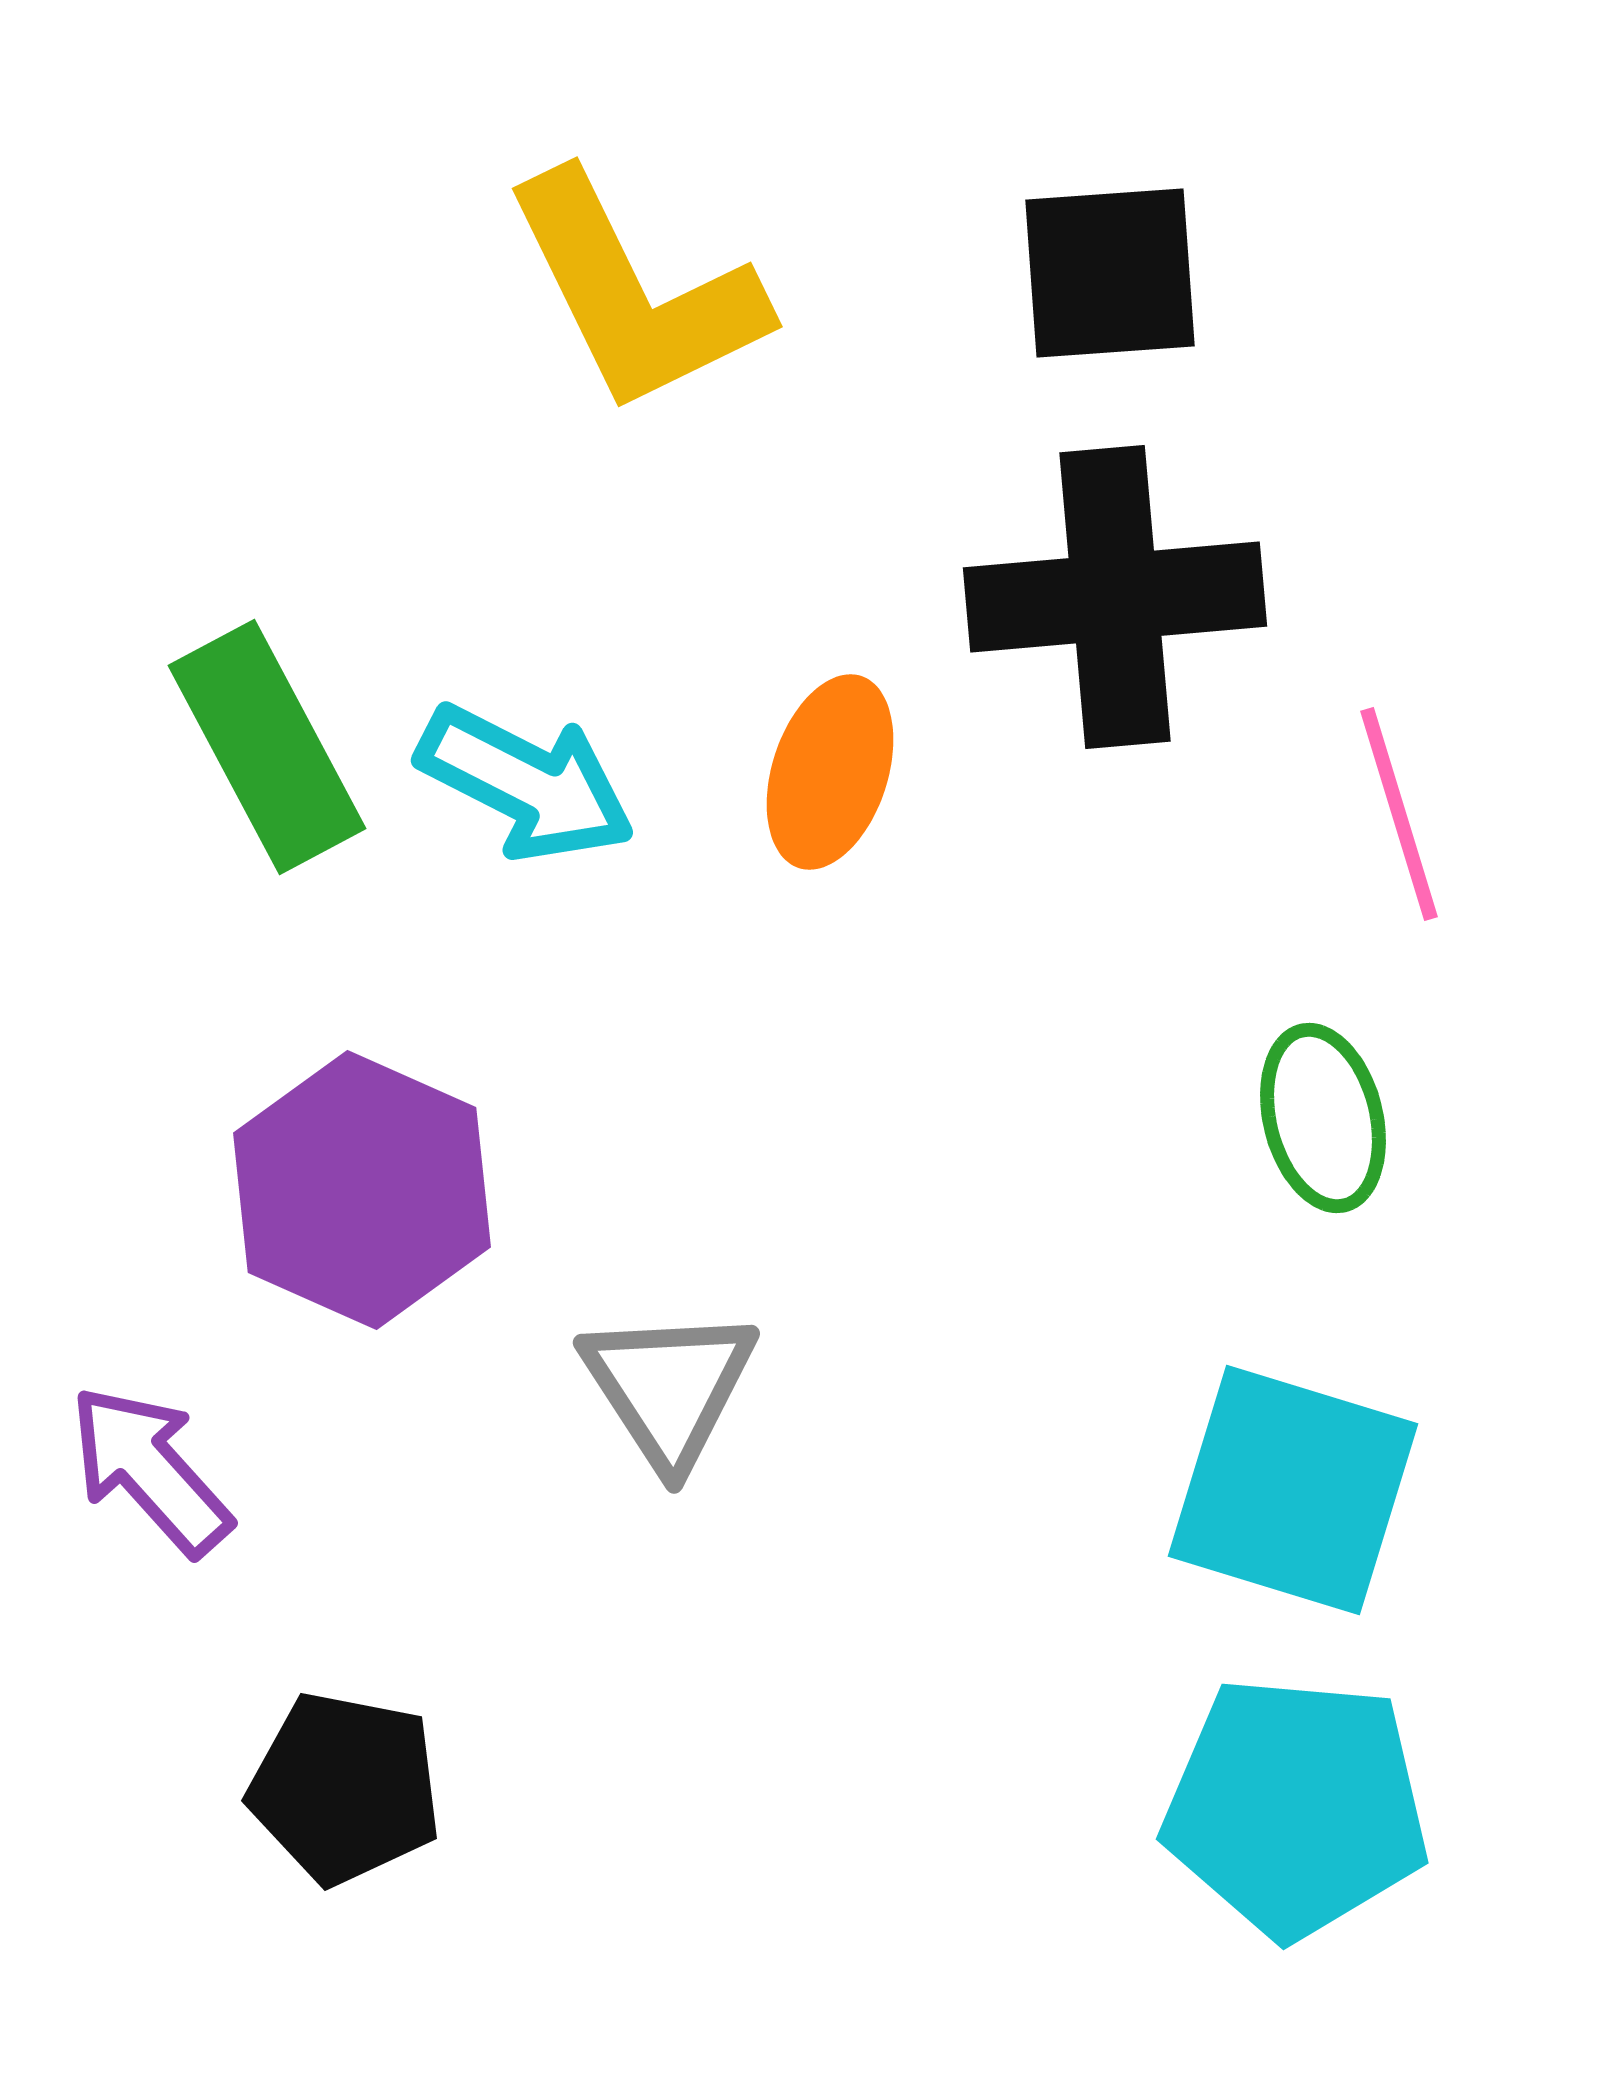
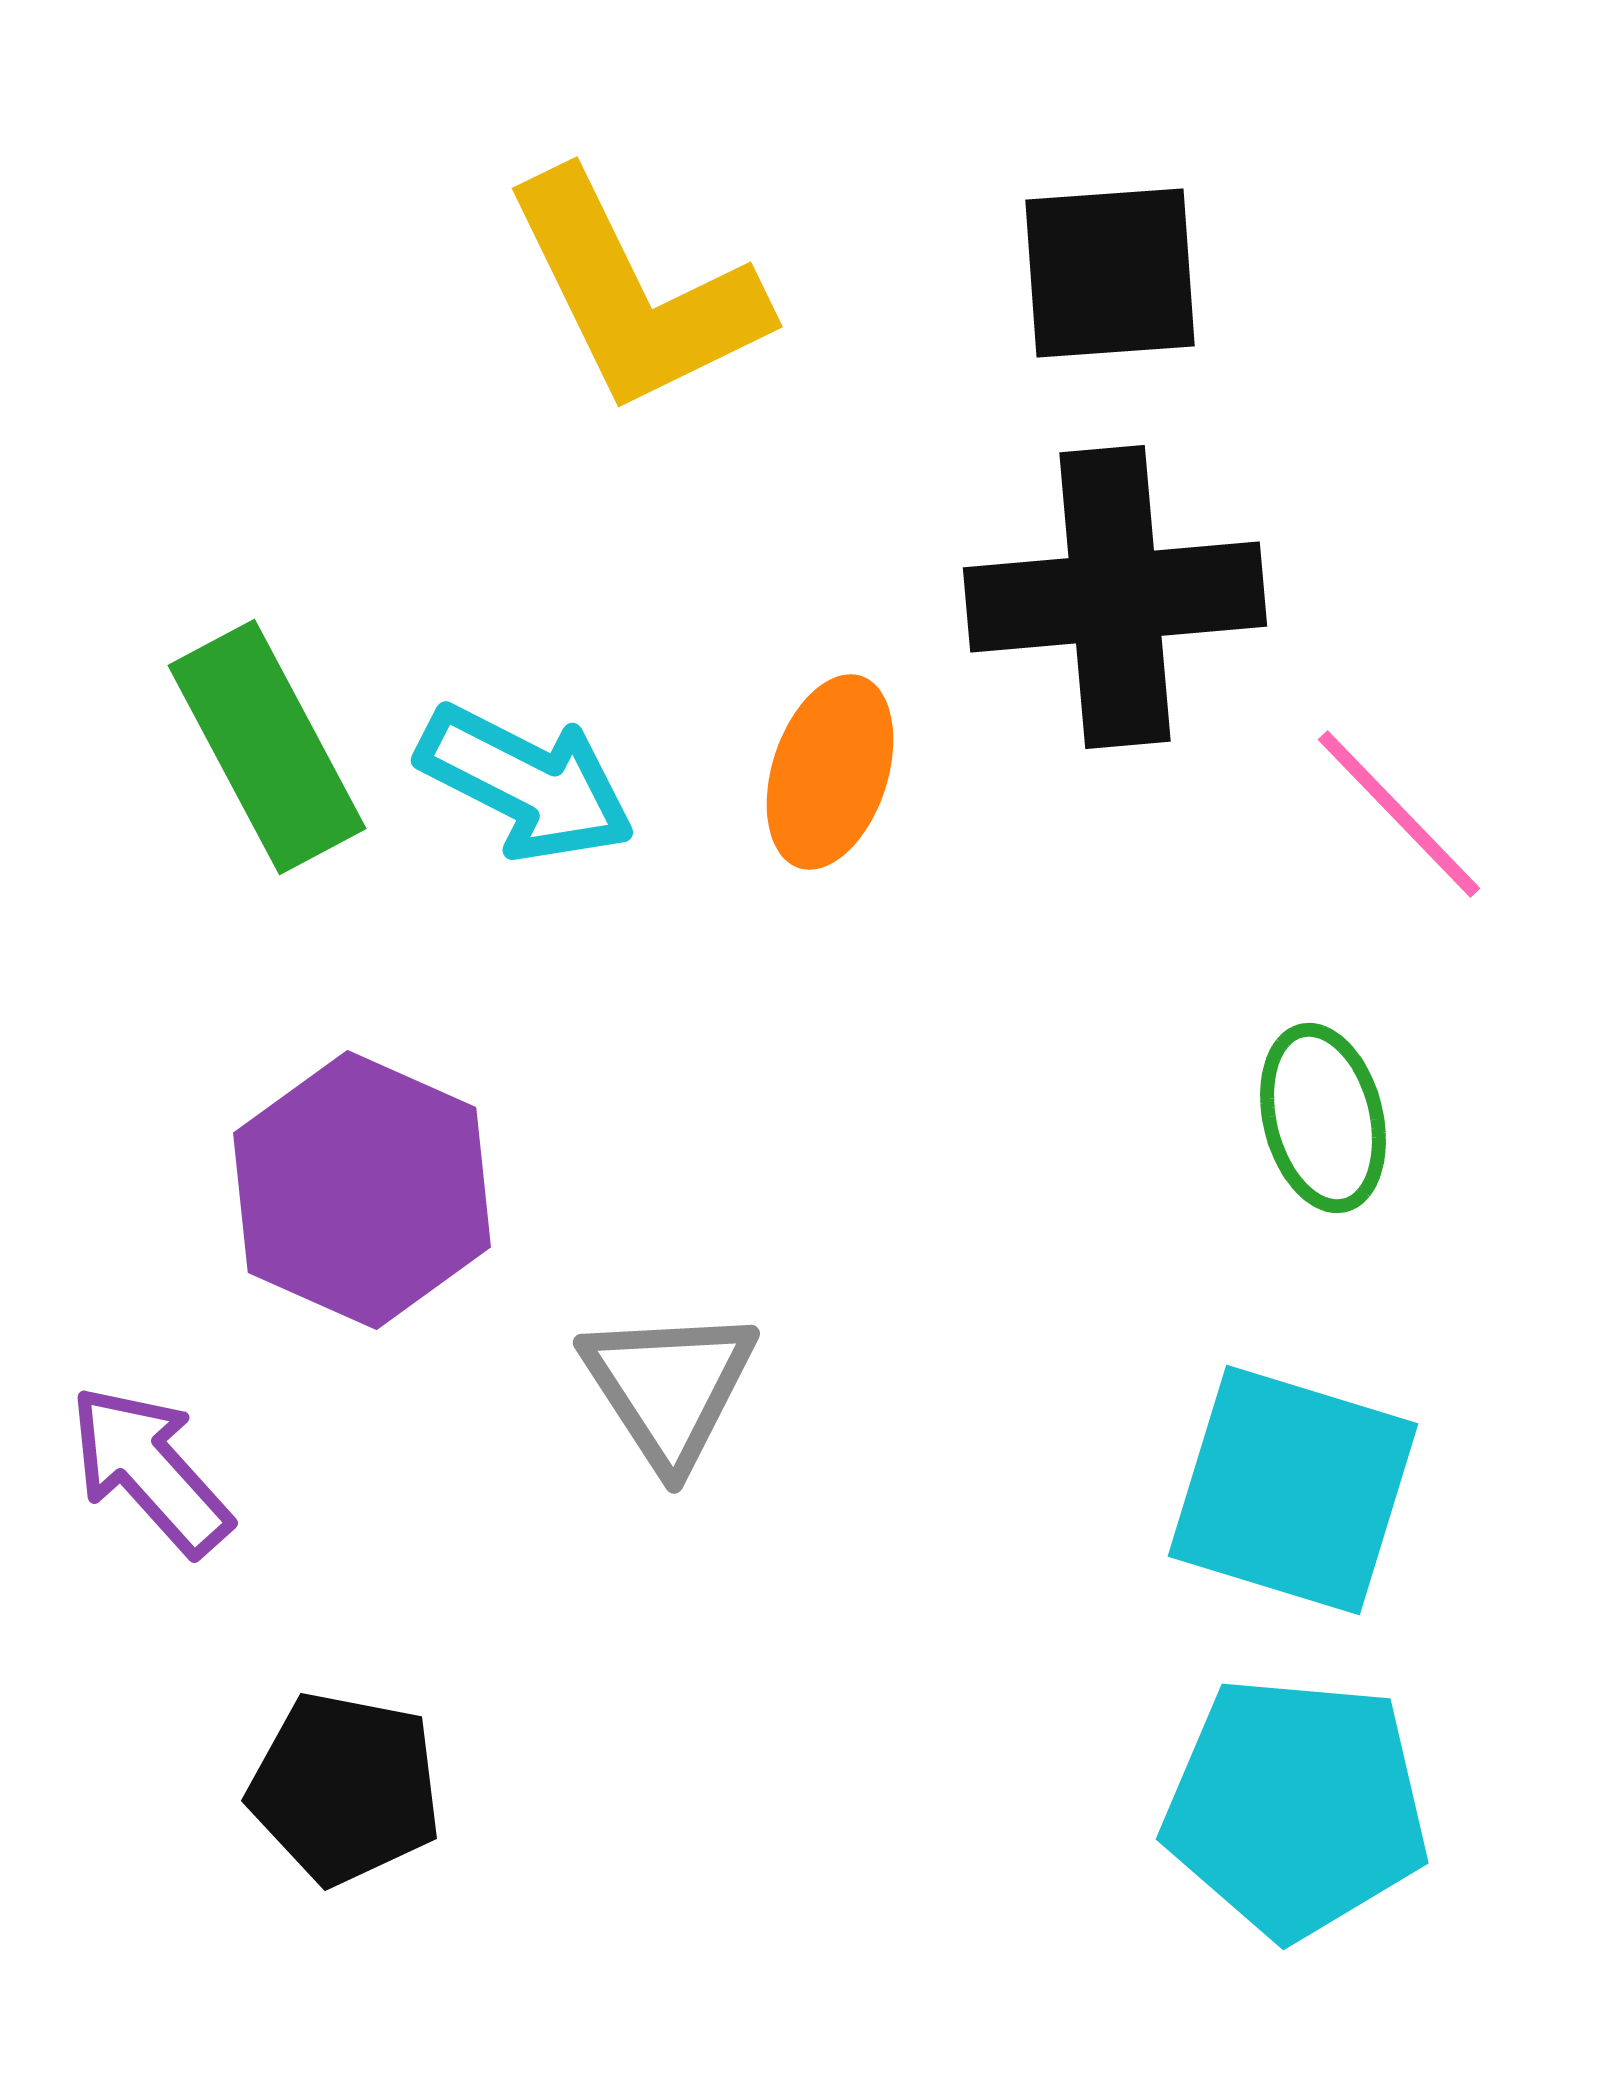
pink line: rotated 27 degrees counterclockwise
